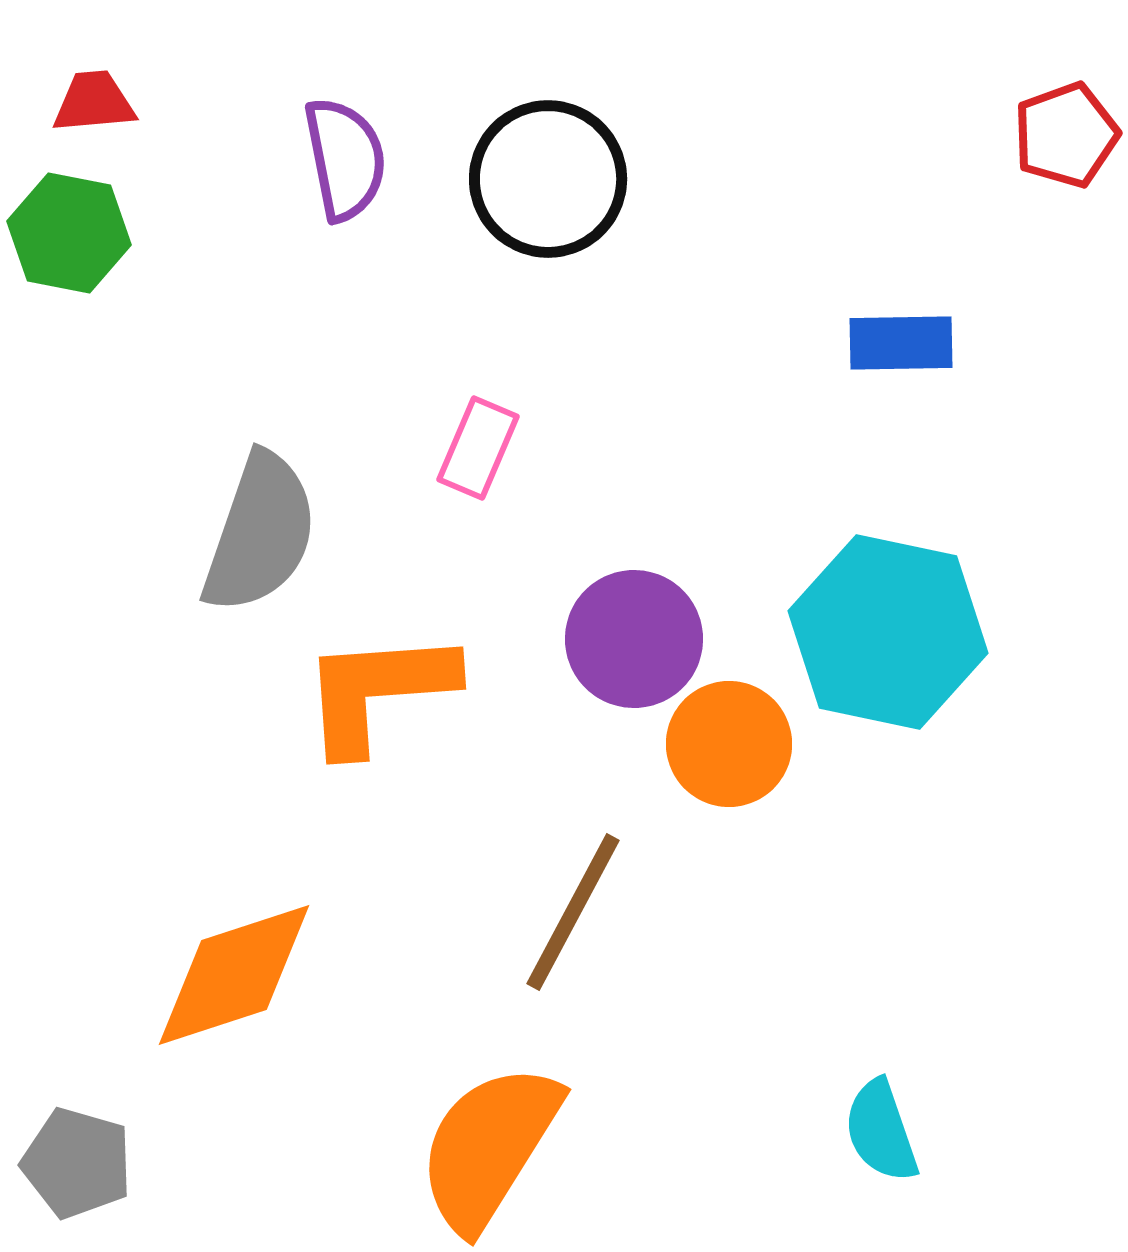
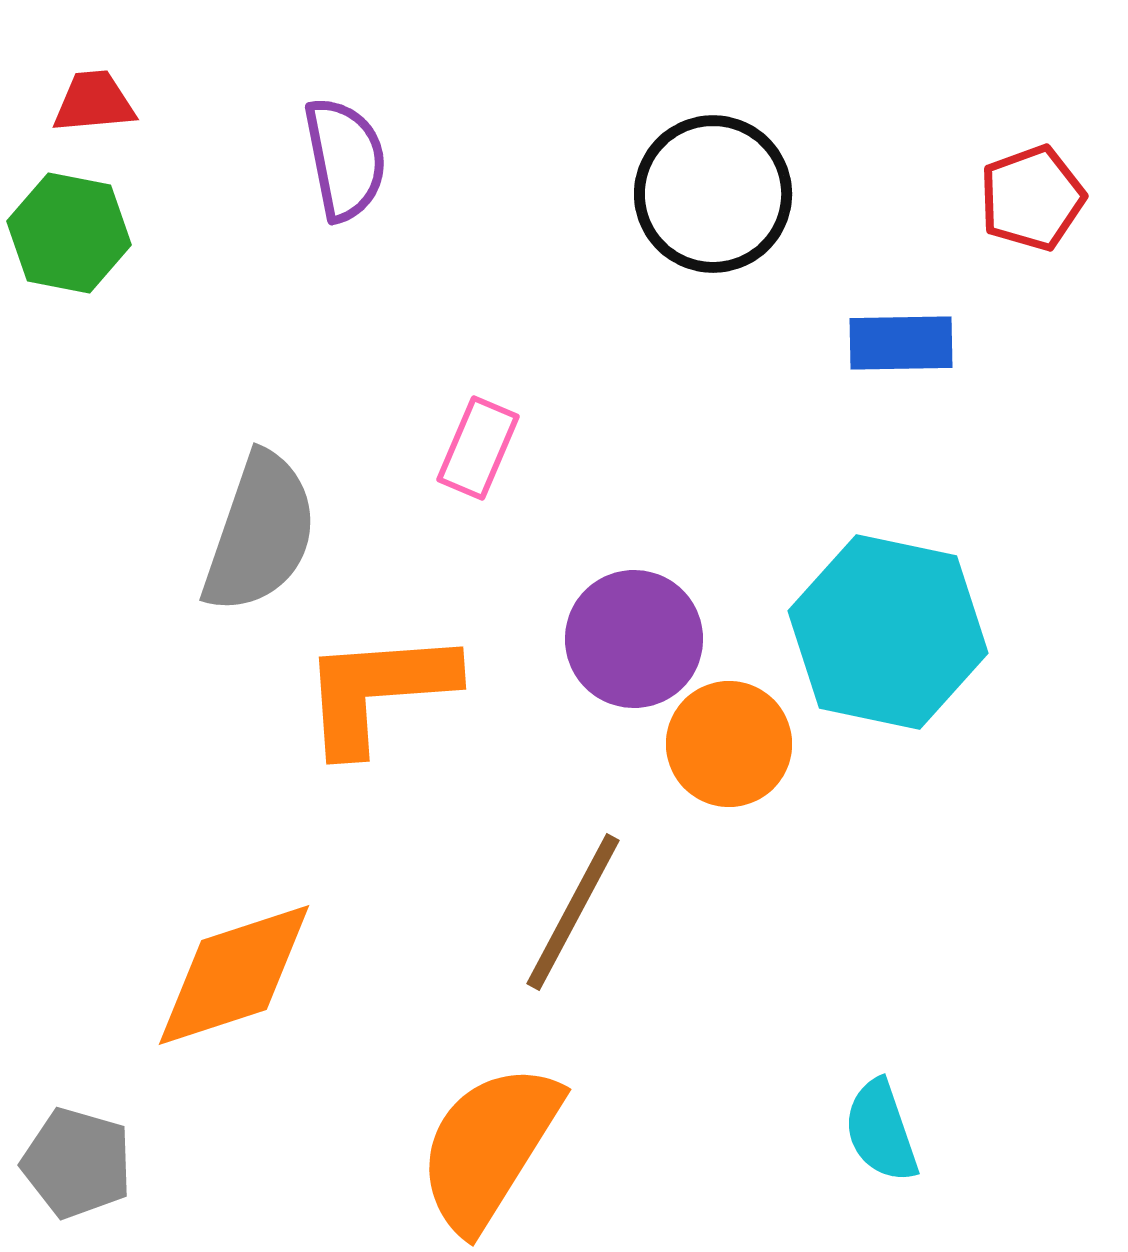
red pentagon: moved 34 px left, 63 px down
black circle: moved 165 px right, 15 px down
